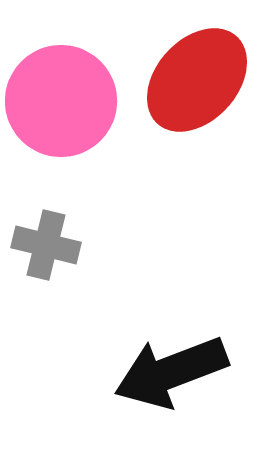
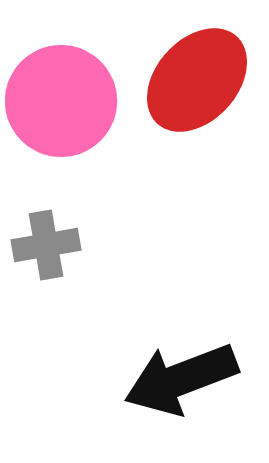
gray cross: rotated 24 degrees counterclockwise
black arrow: moved 10 px right, 7 px down
